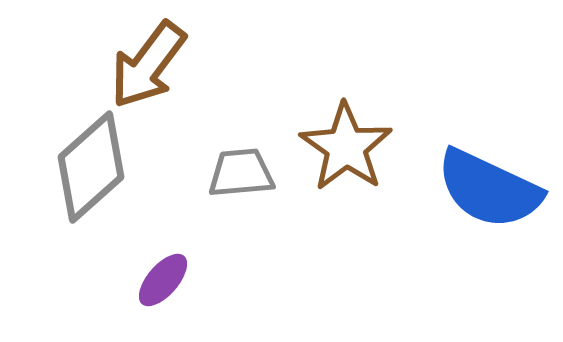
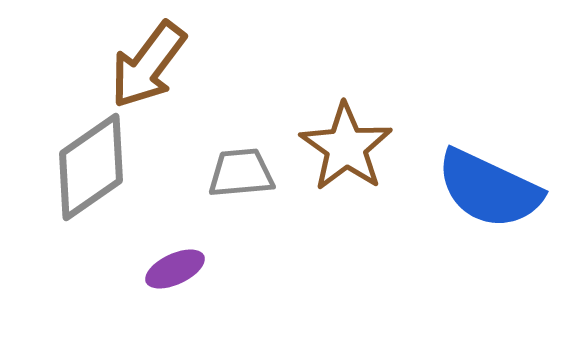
gray diamond: rotated 7 degrees clockwise
purple ellipse: moved 12 px right, 11 px up; rotated 24 degrees clockwise
